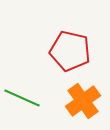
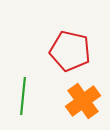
green line: moved 1 px right, 2 px up; rotated 72 degrees clockwise
